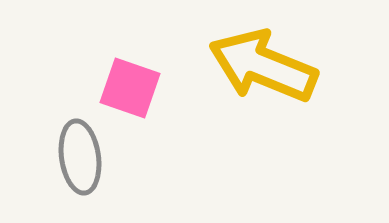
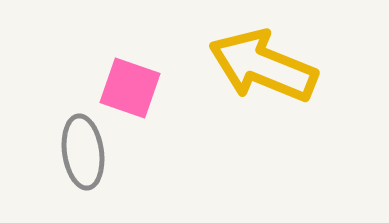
gray ellipse: moved 3 px right, 5 px up
